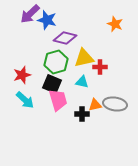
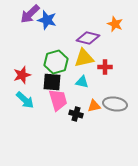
purple diamond: moved 23 px right
red cross: moved 5 px right
black square: moved 2 px up; rotated 18 degrees counterclockwise
orange triangle: moved 1 px left, 1 px down
black cross: moved 6 px left; rotated 16 degrees clockwise
